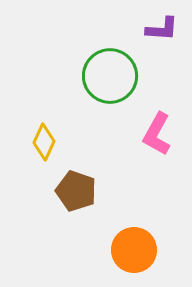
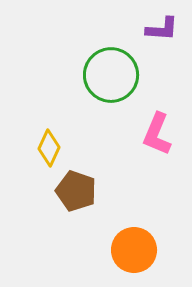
green circle: moved 1 px right, 1 px up
pink L-shape: rotated 6 degrees counterclockwise
yellow diamond: moved 5 px right, 6 px down
